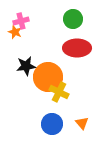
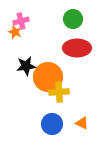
yellow cross: rotated 30 degrees counterclockwise
orange triangle: rotated 24 degrees counterclockwise
